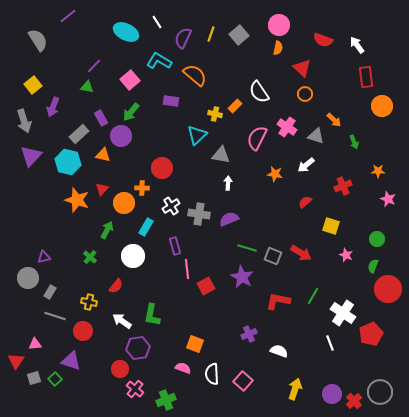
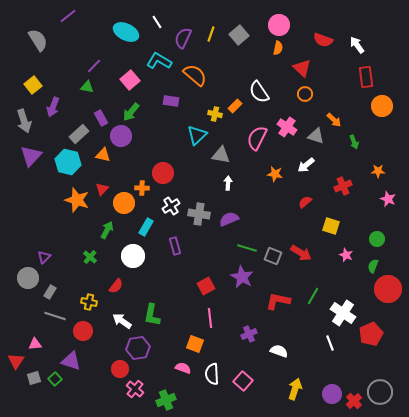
red circle at (162, 168): moved 1 px right, 5 px down
purple triangle at (44, 257): rotated 32 degrees counterclockwise
pink line at (187, 269): moved 23 px right, 49 px down
